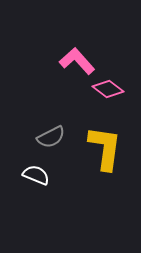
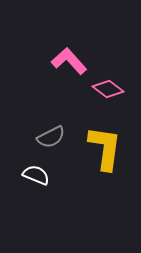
pink L-shape: moved 8 px left
